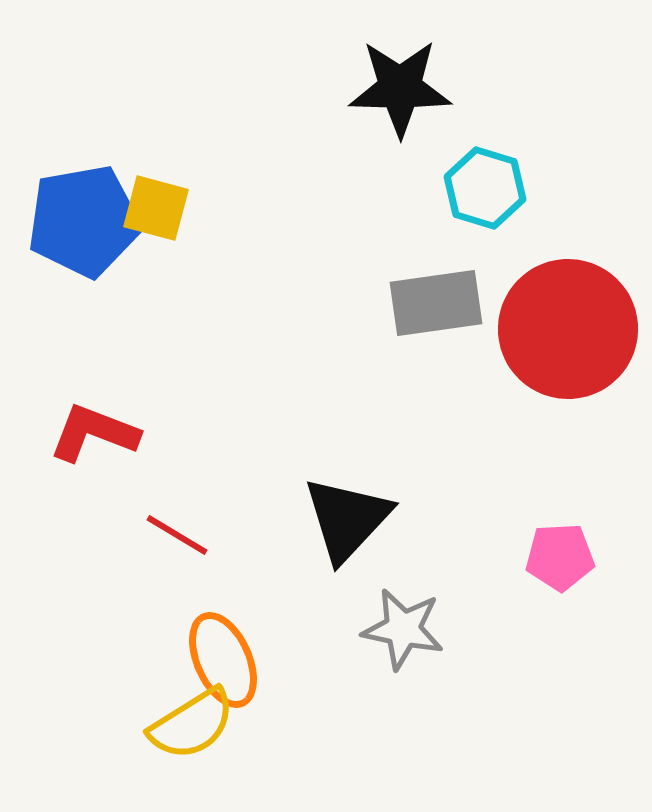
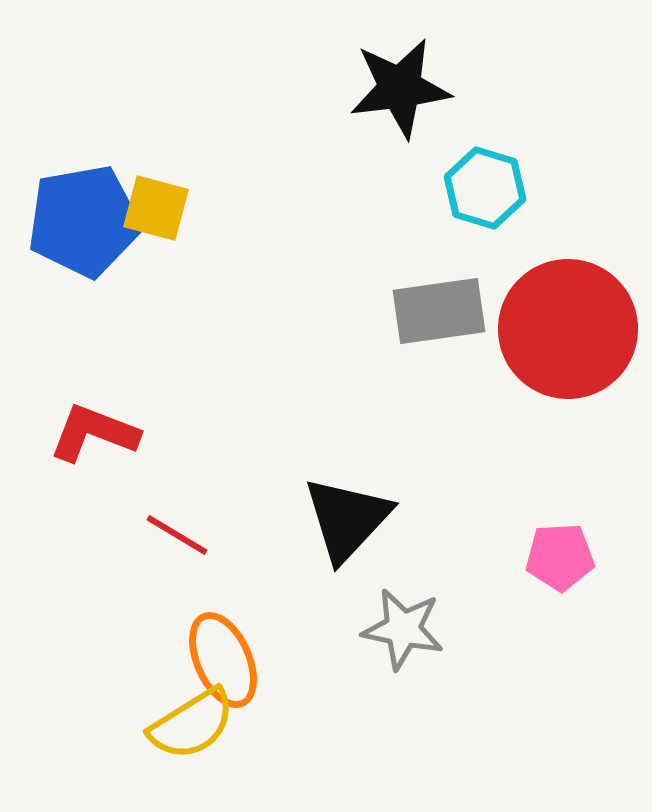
black star: rotated 8 degrees counterclockwise
gray rectangle: moved 3 px right, 8 px down
